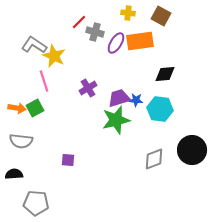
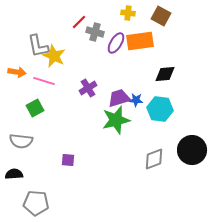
gray L-shape: moved 4 px right, 1 px down; rotated 135 degrees counterclockwise
pink line: rotated 55 degrees counterclockwise
orange arrow: moved 36 px up
